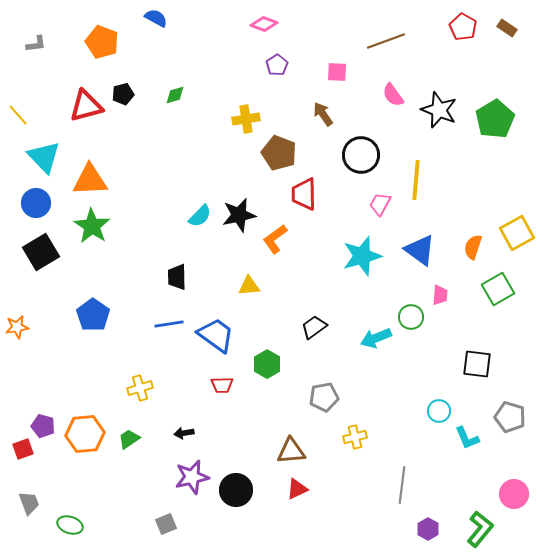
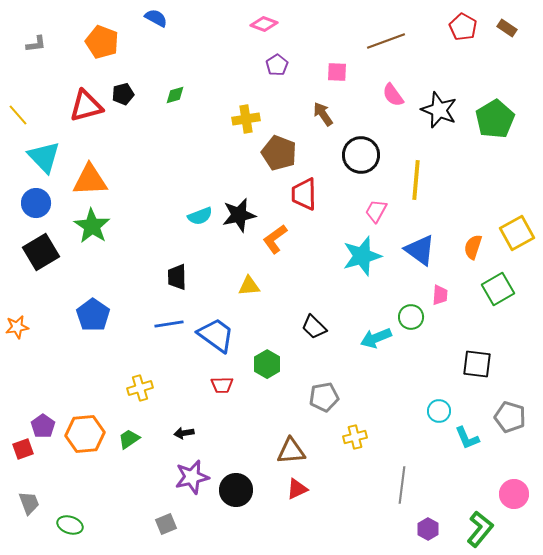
pink trapezoid at (380, 204): moved 4 px left, 7 px down
cyan semicircle at (200, 216): rotated 25 degrees clockwise
black trapezoid at (314, 327): rotated 100 degrees counterclockwise
purple pentagon at (43, 426): rotated 20 degrees clockwise
